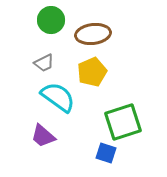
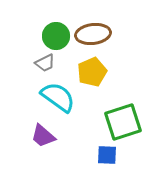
green circle: moved 5 px right, 16 px down
gray trapezoid: moved 1 px right
blue square: moved 1 px right, 2 px down; rotated 15 degrees counterclockwise
